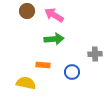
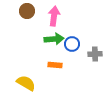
pink arrow: moved 1 px down; rotated 66 degrees clockwise
orange rectangle: moved 12 px right
blue circle: moved 28 px up
yellow semicircle: rotated 18 degrees clockwise
